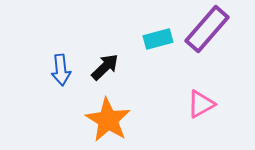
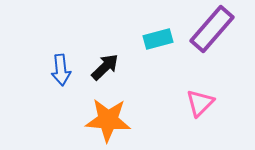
purple rectangle: moved 5 px right
pink triangle: moved 1 px left, 1 px up; rotated 16 degrees counterclockwise
orange star: rotated 27 degrees counterclockwise
